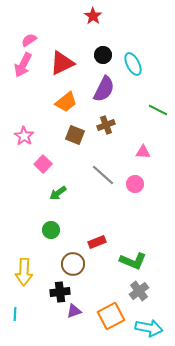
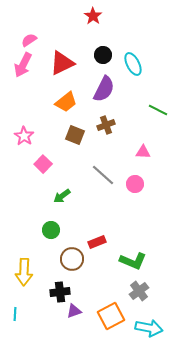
green arrow: moved 4 px right, 3 px down
brown circle: moved 1 px left, 5 px up
